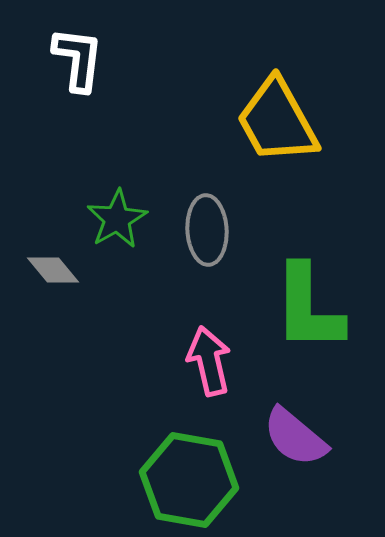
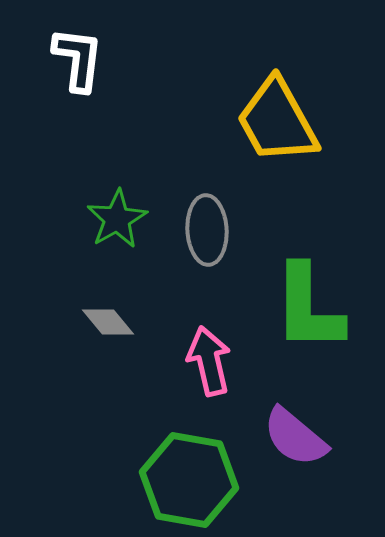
gray diamond: moved 55 px right, 52 px down
